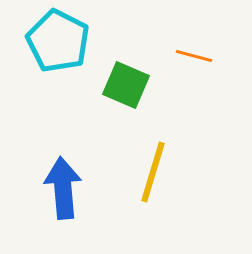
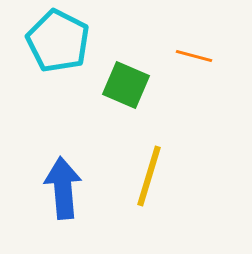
yellow line: moved 4 px left, 4 px down
